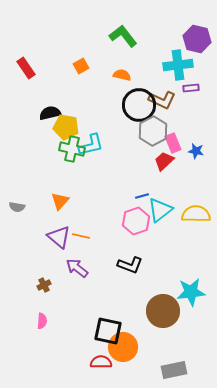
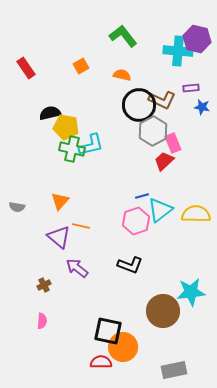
cyan cross: moved 14 px up; rotated 12 degrees clockwise
blue star: moved 6 px right, 44 px up
orange line: moved 10 px up
